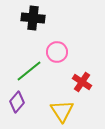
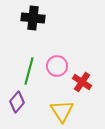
pink circle: moved 14 px down
green line: rotated 36 degrees counterclockwise
